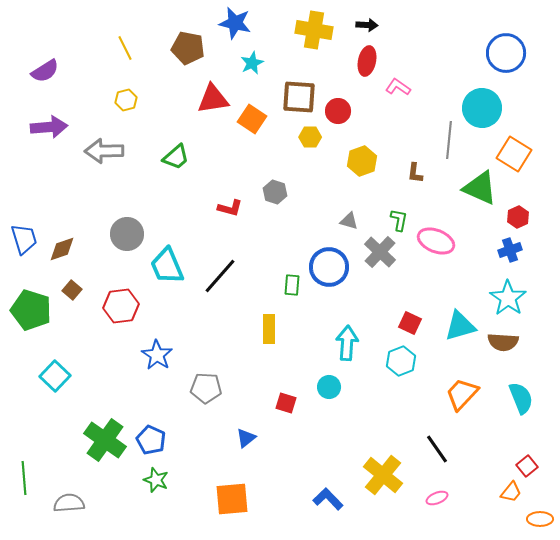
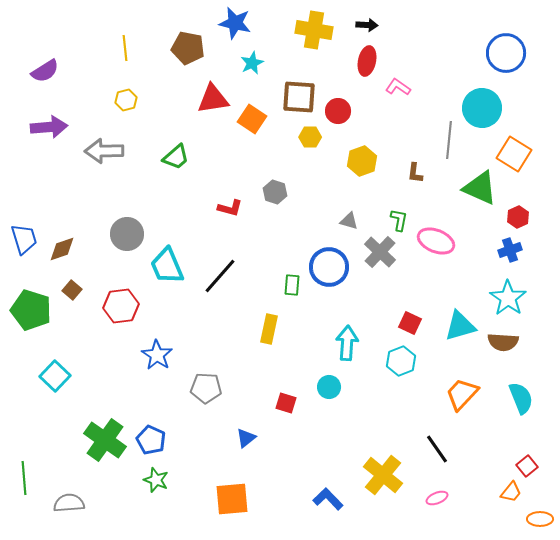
yellow line at (125, 48): rotated 20 degrees clockwise
yellow rectangle at (269, 329): rotated 12 degrees clockwise
